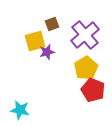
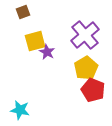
brown square: moved 29 px left, 12 px up
purple star: rotated 28 degrees counterclockwise
